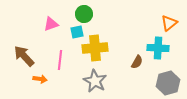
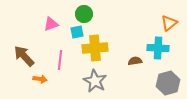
brown semicircle: moved 2 px left, 1 px up; rotated 128 degrees counterclockwise
